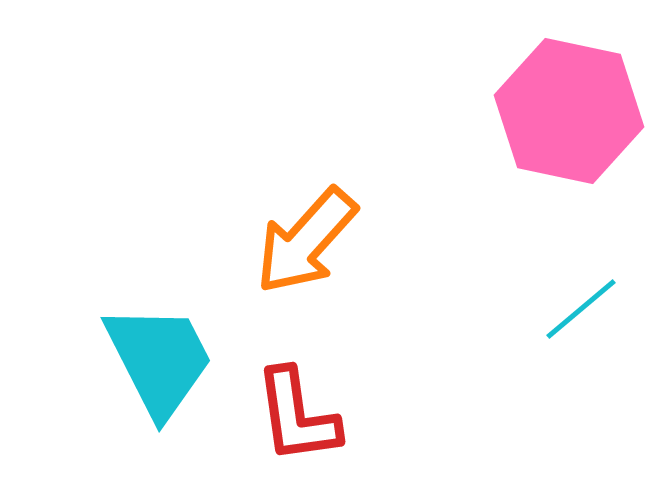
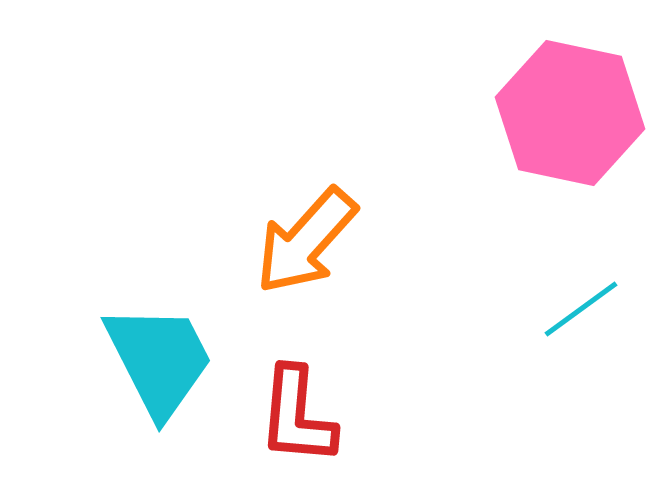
pink hexagon: moved 1 px right, 2 px down
cyan line: rotated 4 degrees clockwise
red L-shape: rotated 13 degrees clockwise
